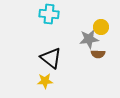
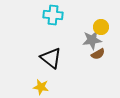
cyan cross: moved 4 px right, 1 px down
gray star: moved 3 px right, 1 px down
brown semicircle: rotated 32 degrees counterclockwise
yellow star: moved 4 px left, 6 px down; rotated 14 degrees clockwise
